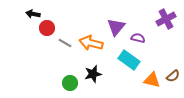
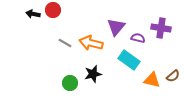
purple cross: moved 5 px left, 9 px down; rotated 36 degrees clockwise
red circle: moved 6 px right, 18 px up
